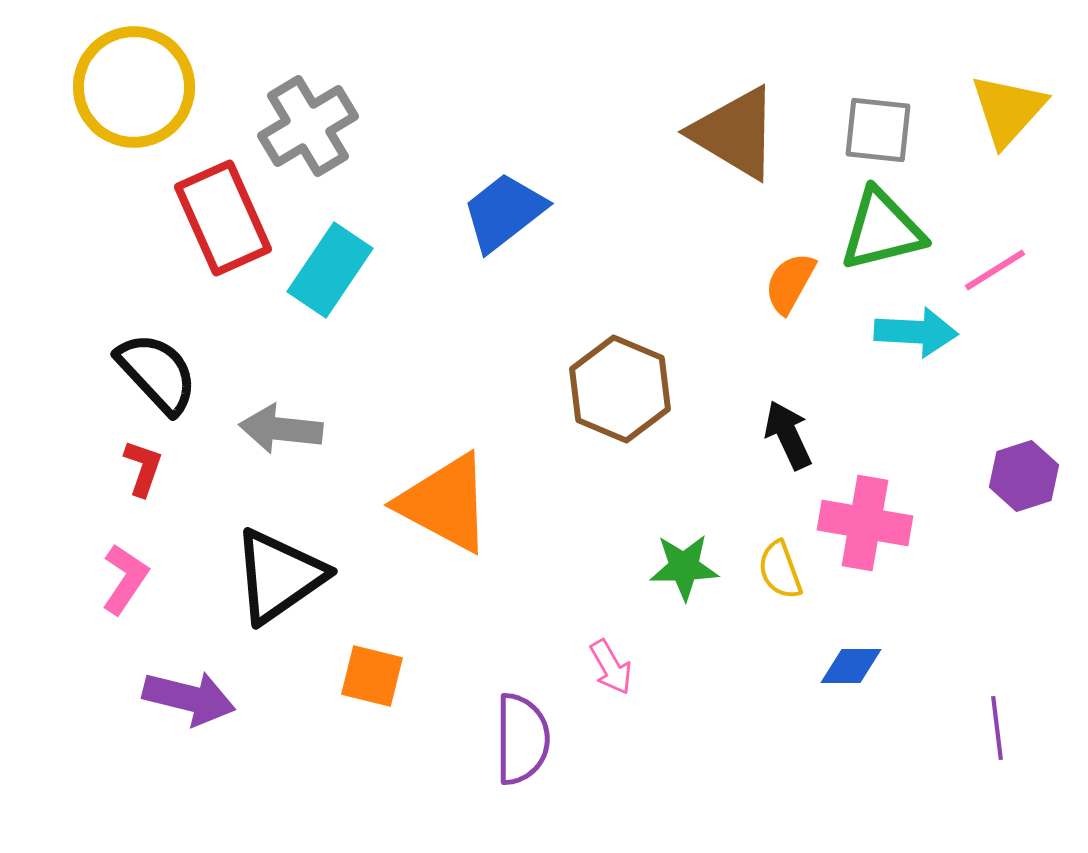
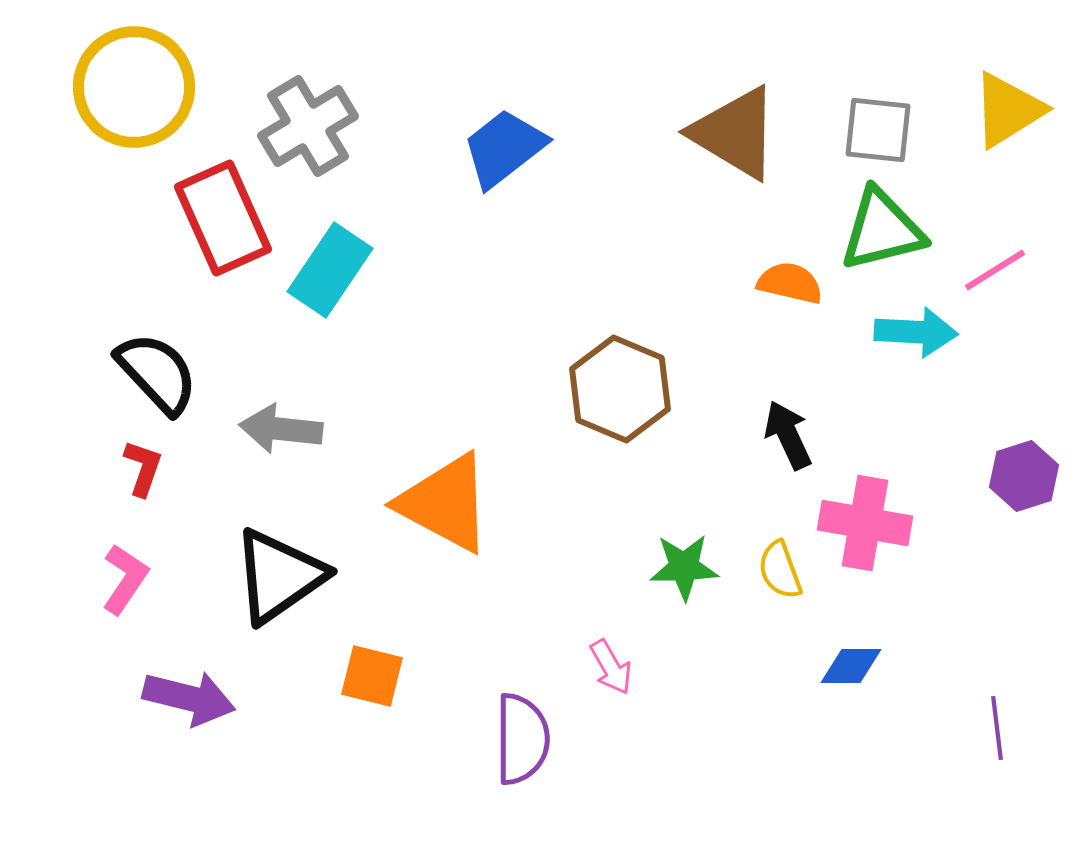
yellow triangle: rotated 16 degrees clockwise
blue trapezoid: moved 64 px up
orange semicircle: rotated 74 degrees clockwise
